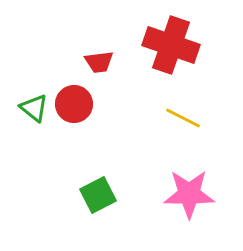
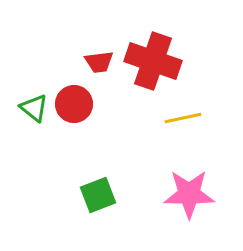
red cross: moved 18 px left, 16 px down
yellow line: rotated 39 degrees counterclockwise
green square: rotated 6 degrees clockwise
